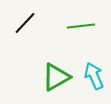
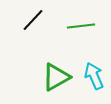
black line: moved 8 px right, 3 px up
